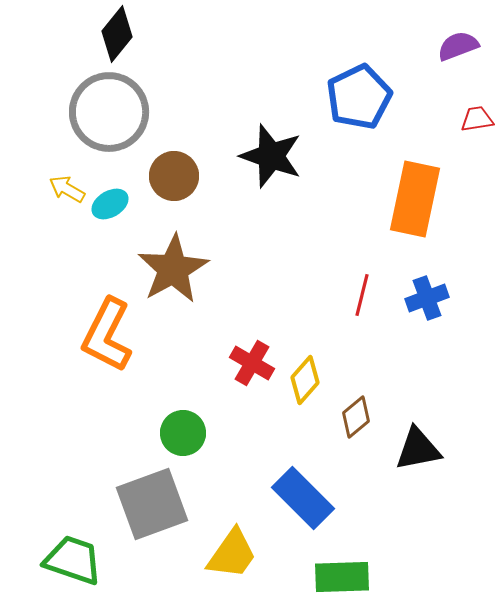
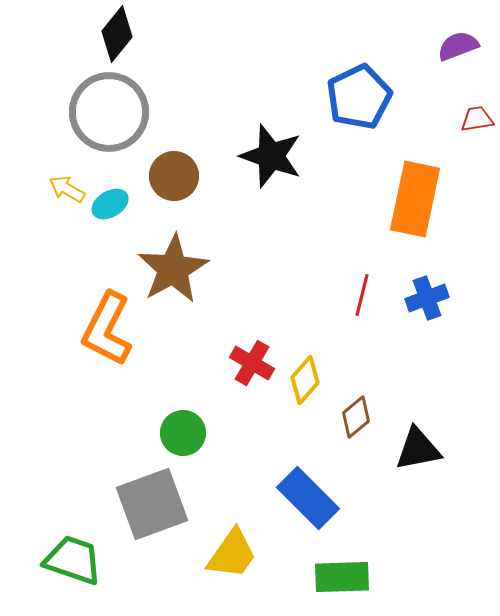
orange L-shape: moved 6 px up
blue rectangle: moved 5 px right
